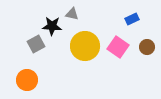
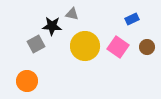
orange circle: moved 1 px down
